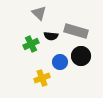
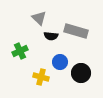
gray triangle: moved 5 px down
green cross: moved 11 px left, 7 px down
black circle: moved 17 px down
yellow cross: moved 1 px left, 1 px up; rotated 35 degrees clockwise
